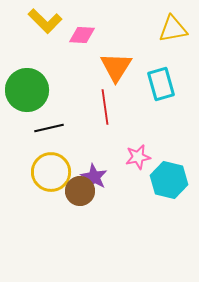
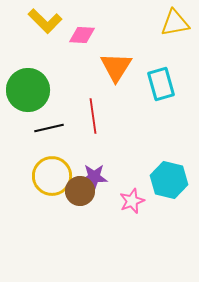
yellow triangle: moved 2 px right, 6 px up
green circle: moved 1 px right
red line: moved 12 px left, 9 px down
pink star: moved 6 px left, 44 px down; rotated 10 degrees counterclockwise
yellow circle: moved 1 px right, 4 px down
purple star: rotated 28 degrees counterclockwise
